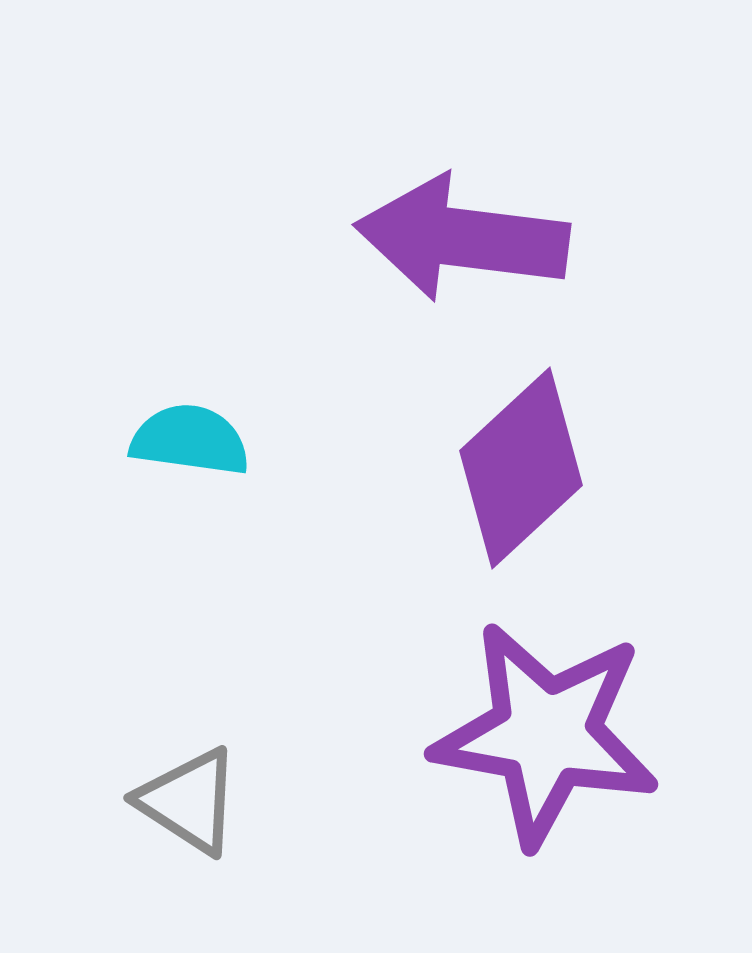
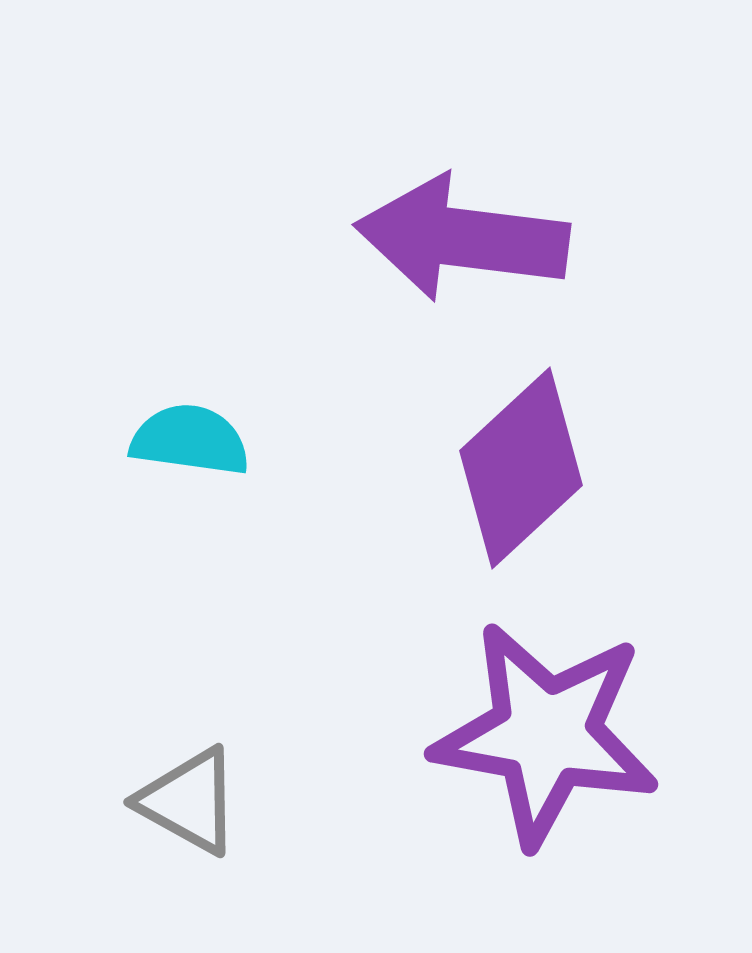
gray triangle: rotated 4 degrees counterclockwise
